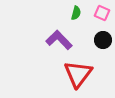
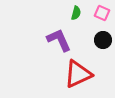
purple L-shape: rotated 20 degrees clockwise
red triangle: rotated 28 degrees clockwise
